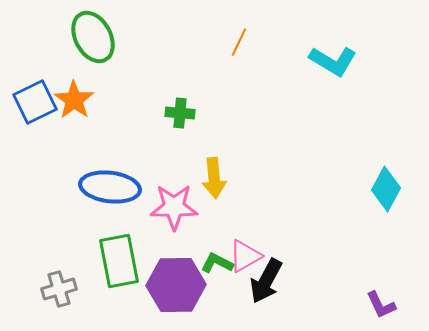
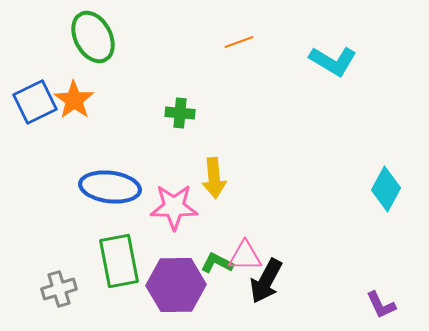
orange line: rotated 44 degrees clockwise
pink triangle: rotated 30 degrees clockwise
